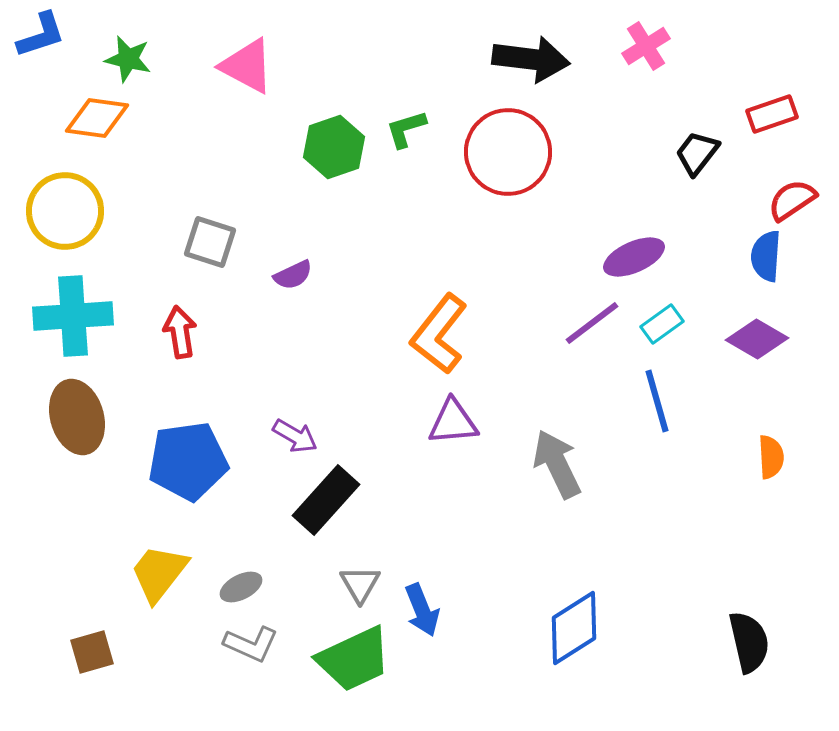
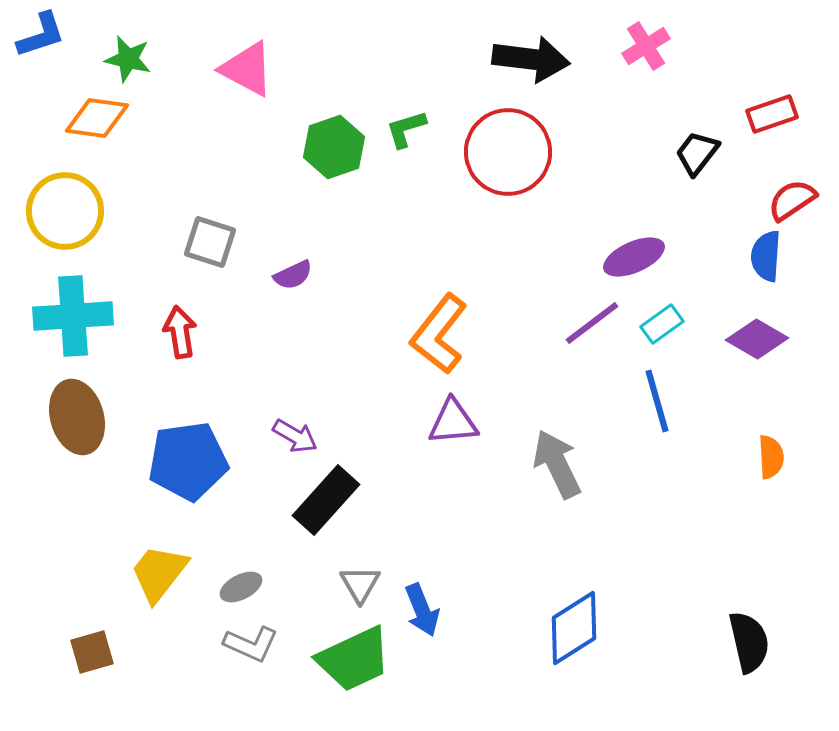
pink triangle: moved 3 px down
